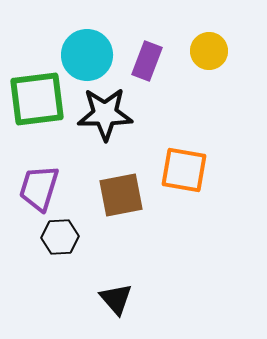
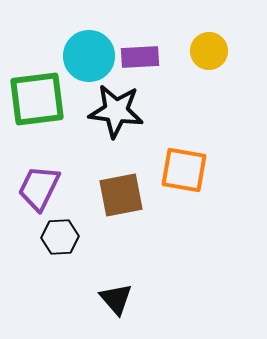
cyan circle: moved 2 px right, 1 px down
purple rectangle: moved 7 px left, 4 px up; rotated 66 degrees clockwise
black star: moved 11 px right, 3 px up; rotated 8 degrees clockwise
purple trapezoid: rotated 9 degrees clockwise
